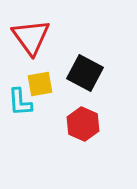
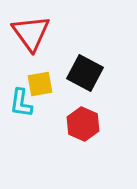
red triangle: moved 4 px up
cyan L-shape: moved 1 px right, 1 px down; rotated 12 degrees clockwise
